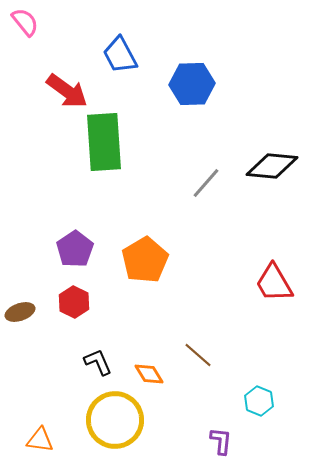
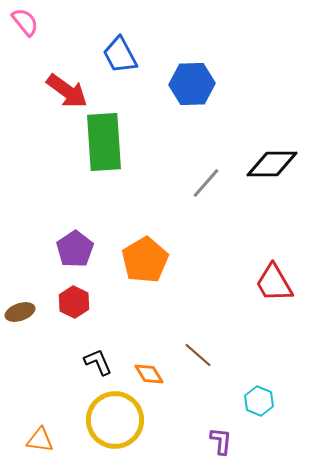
black diamond: moved 2 px up; rotated 6 degrees counterclockwise
